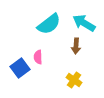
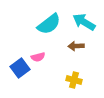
cyan arrow: moved 1 px up
brown arrow: rotated 84 degrees clockwise
pink semicircle: rotated 104 degrees counterclockwise
yellow cross: rotated 21 degrees counterclockwise
